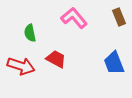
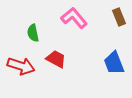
green semicircle: moved 3 px right
